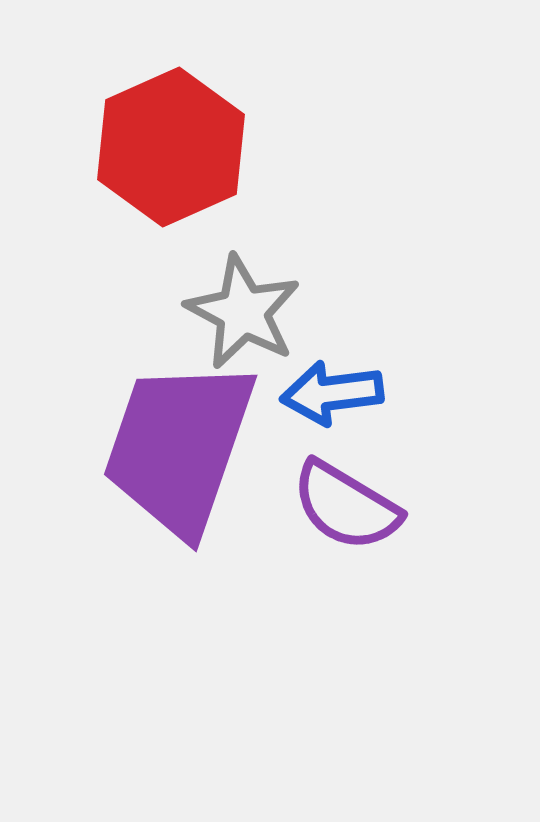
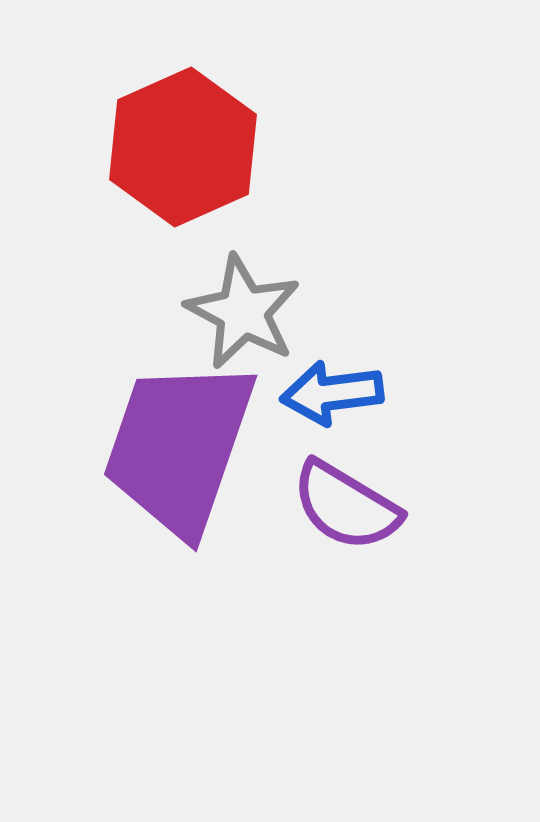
red hexagon: moved 12 px right
